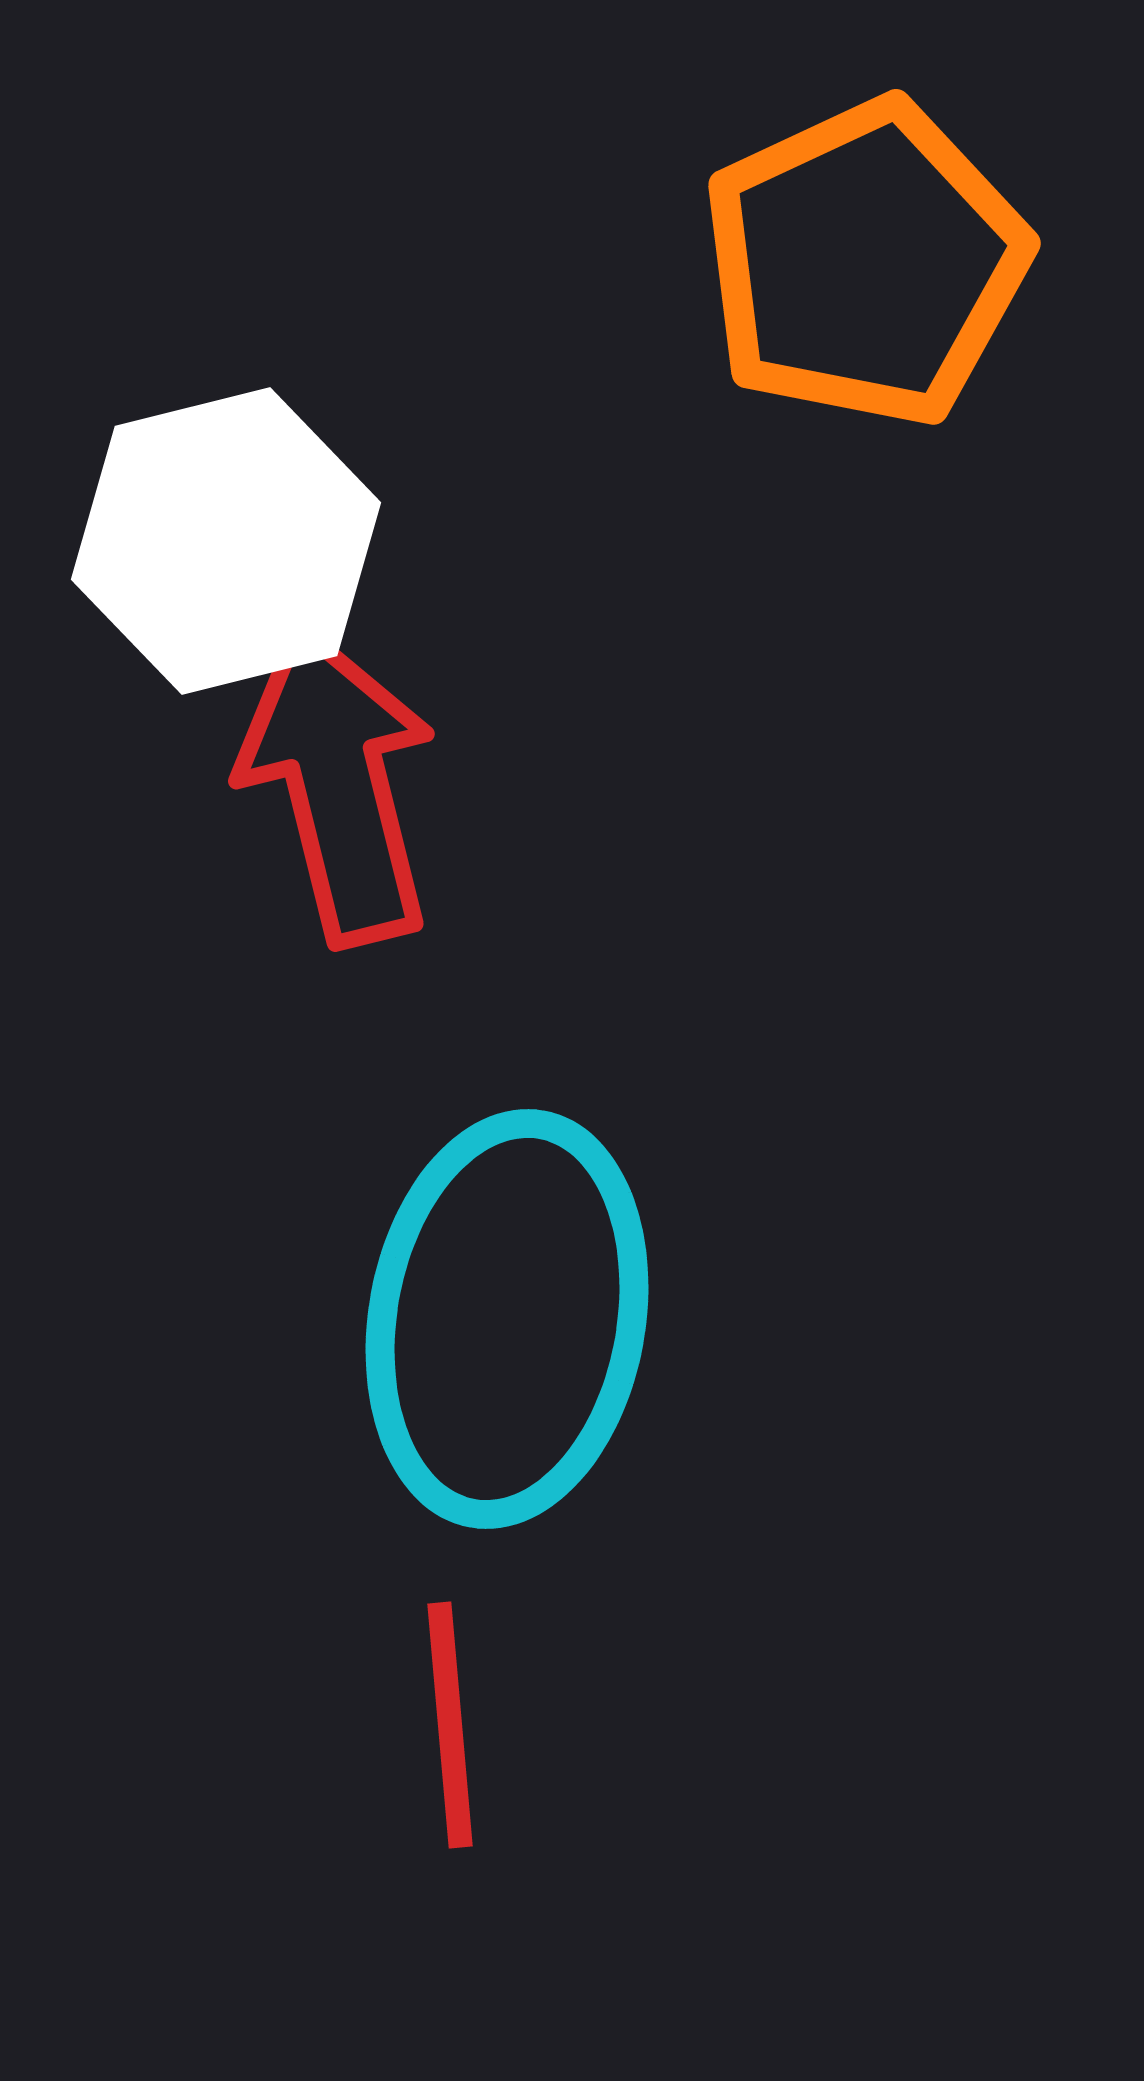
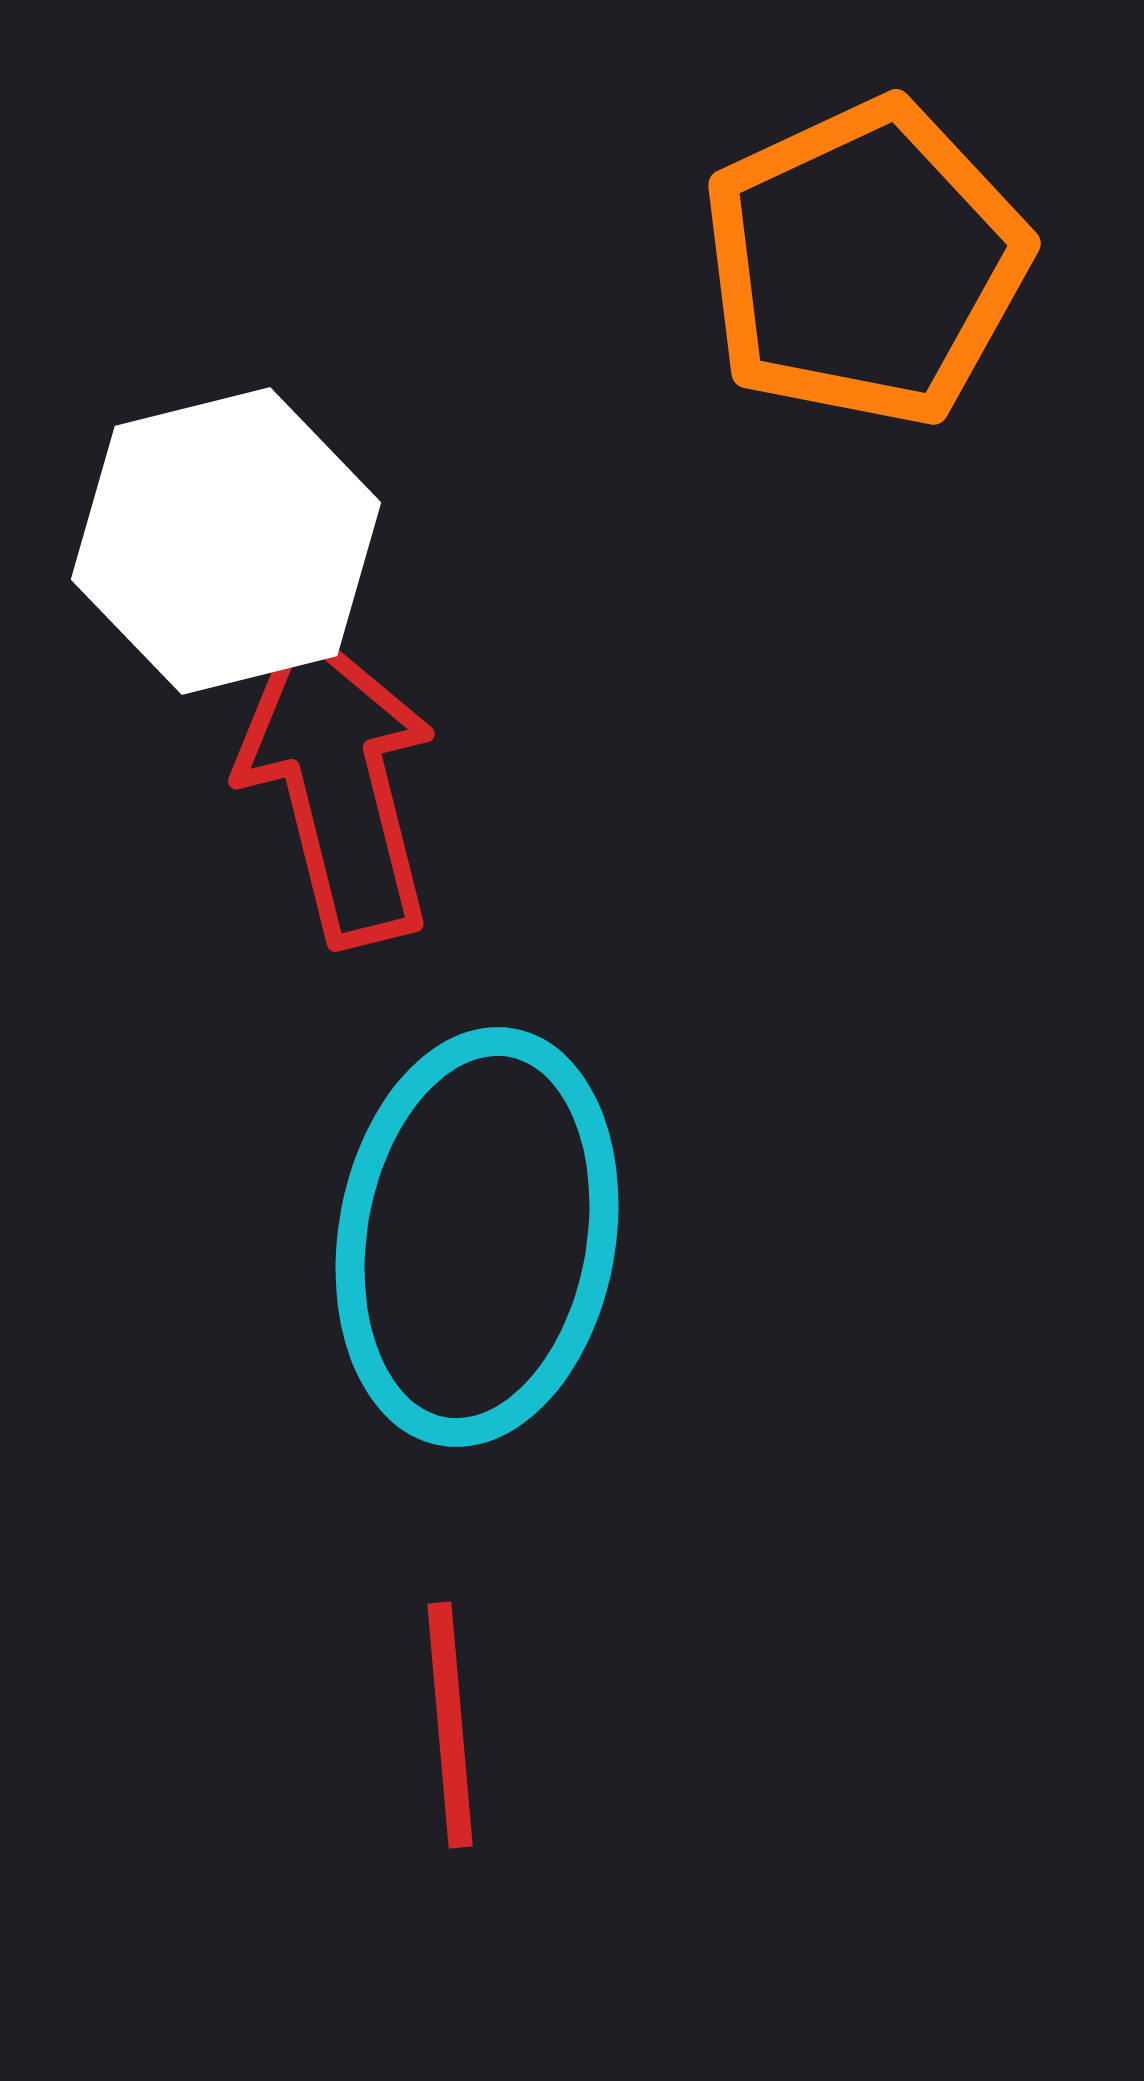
cyan ellipse: moved 30 px left, 82 px up
